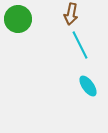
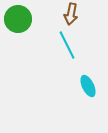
cyan line: moved 13 px left
cyan ellipse: rotated 10 degrees clockwise
